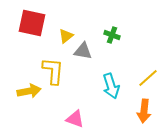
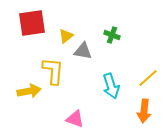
red square: rotated 20 degrees counterclockwise
